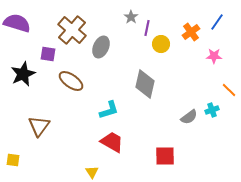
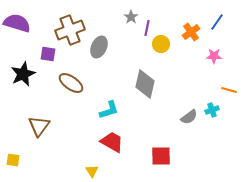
brown cross: moved 2 px left; rotated 28 degrees clockwise
gray ellipse: moved 2 px left
brown ellipse: moved 2 px down
orange line: rotated 28 degrees counterclockwise
red square: moved 4 px left
yellow triangle: moved 1 px up
